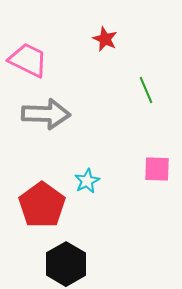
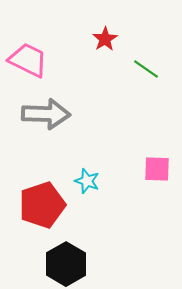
red star: rotated 15 degrees clockwise
green line: moved 21 px up; rotated 32 degrees counterclockwise
cyan star: rotated 25 degrees counterclockwise
red pentagon: rotated 18 degrees clockwise
